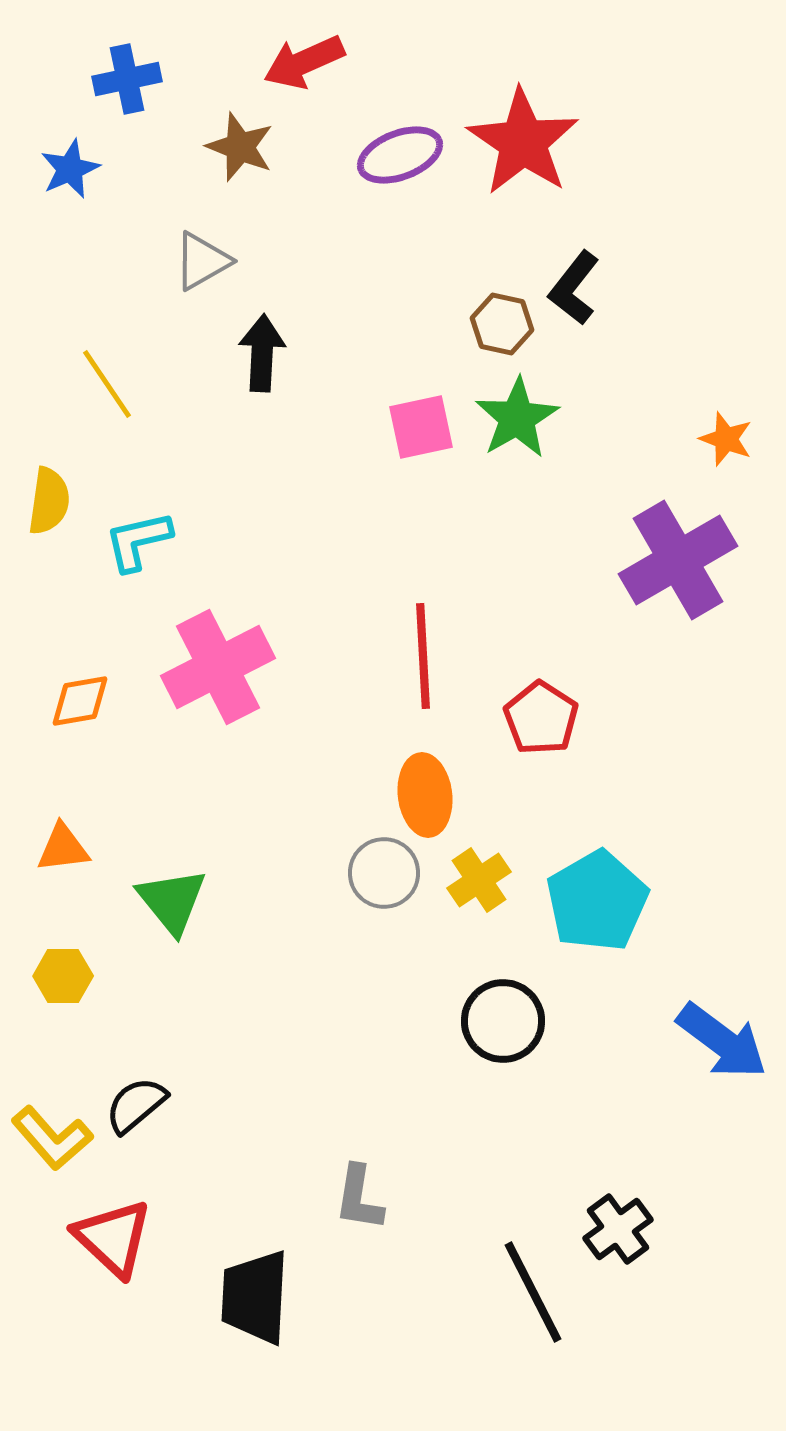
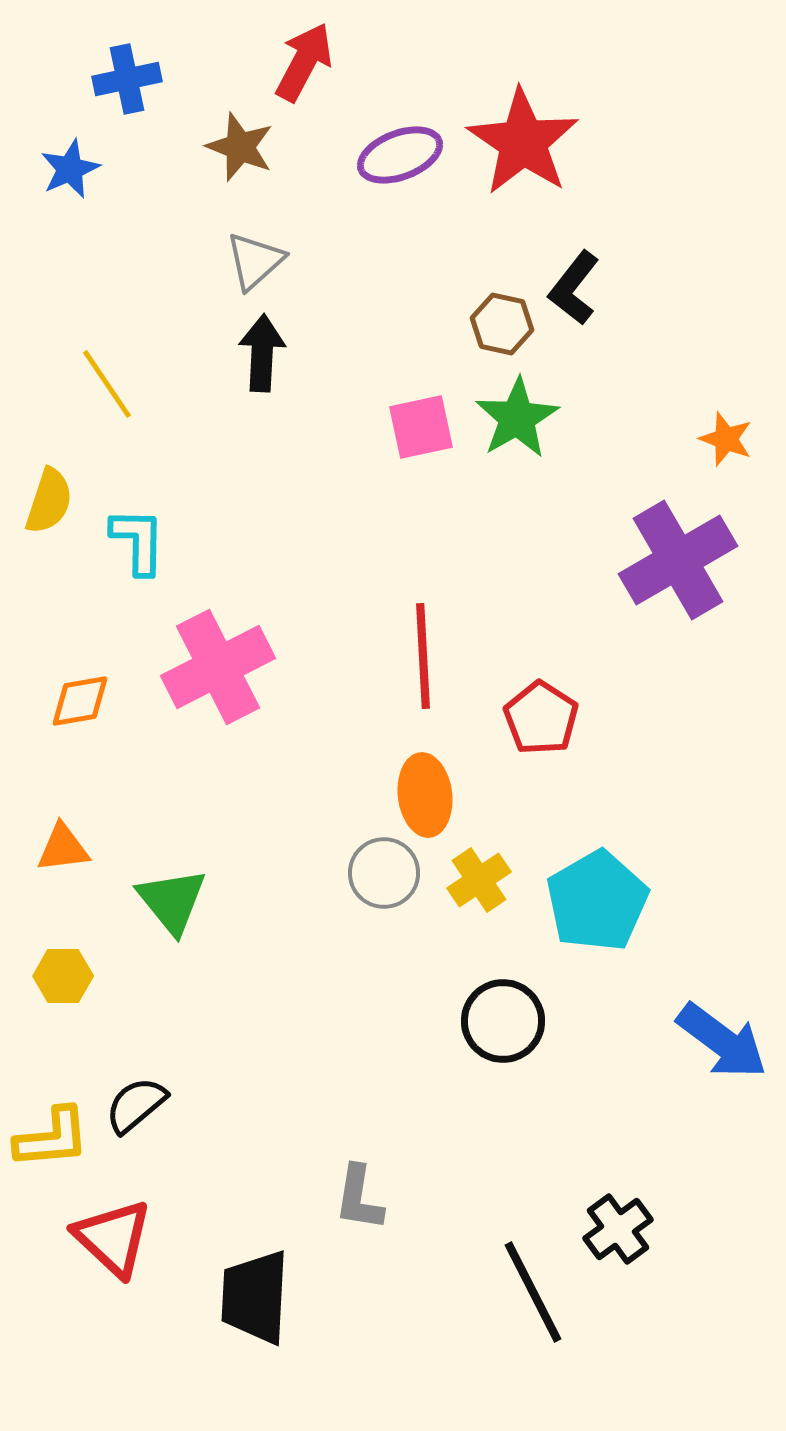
red arrow: rotated 142 degrees clockwise
gray triangle: moved 53 px right; rotated 12 degrees counterclockwise
yellow semicircle: rotated 10 degrees clockwise
cyan L-shape: rotated 104 degrees clockwise
yellow L-shape: rotated 54 degrees counterclockwise
